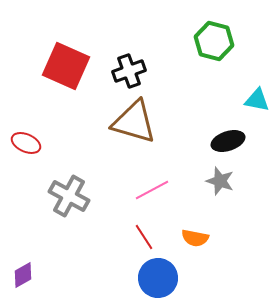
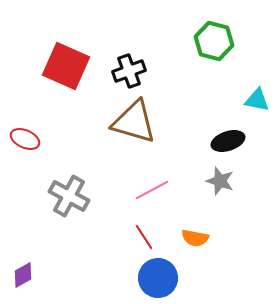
red ellipse: moved 1 px left, 4 px up
